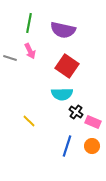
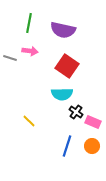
pink arrow: rotated 56 degrees counterclockwise
